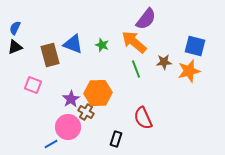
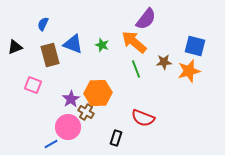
blue semicircle: moved 28 px right, 4 px up
red semicircle: rotated 45 degrees counterclockwise
black rectangle: moved 1 px up
